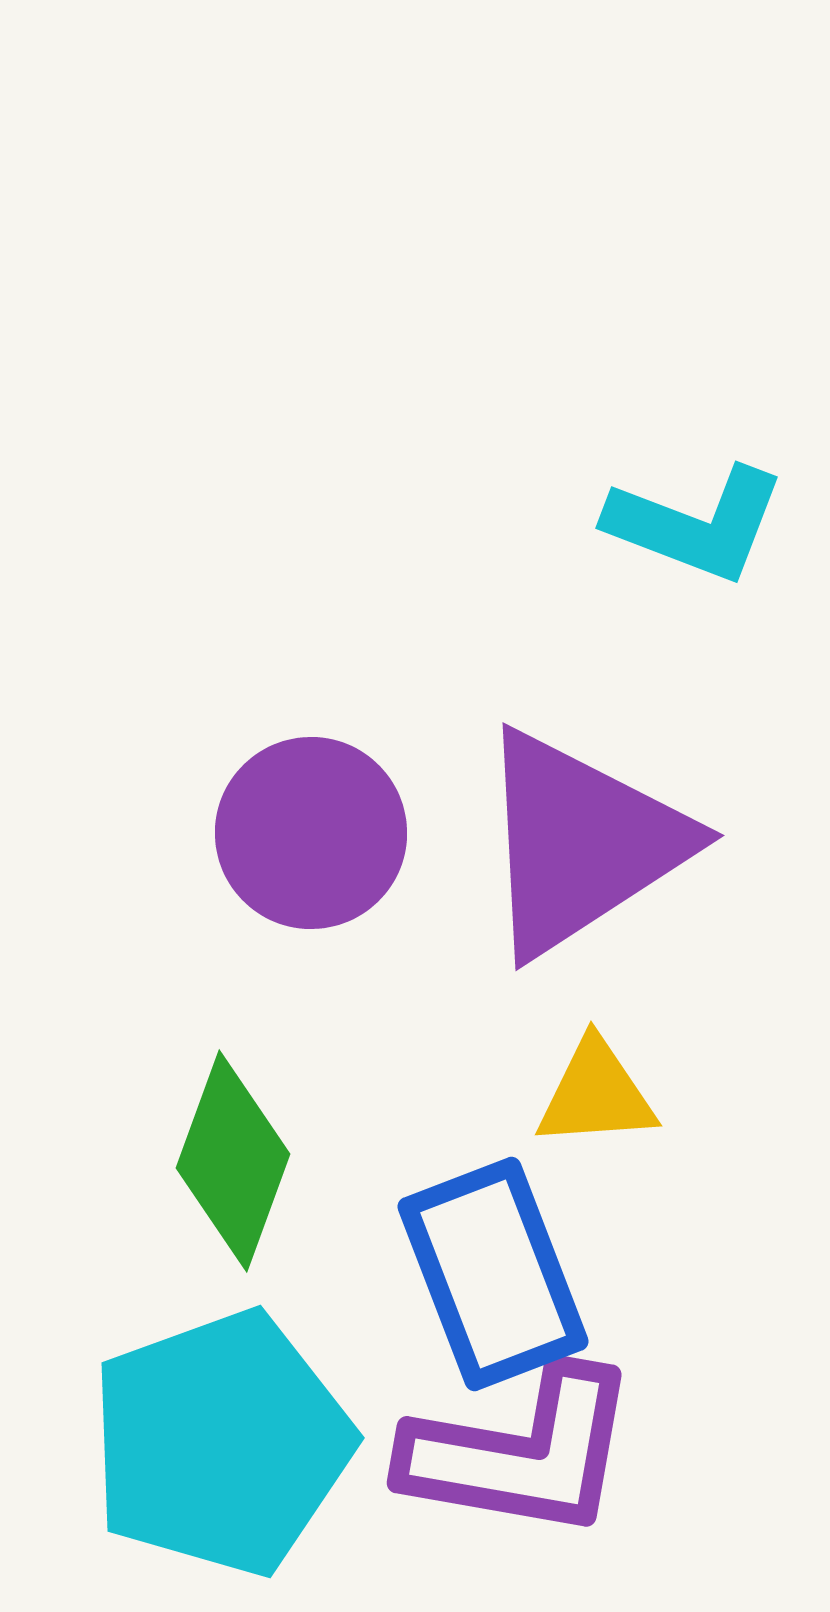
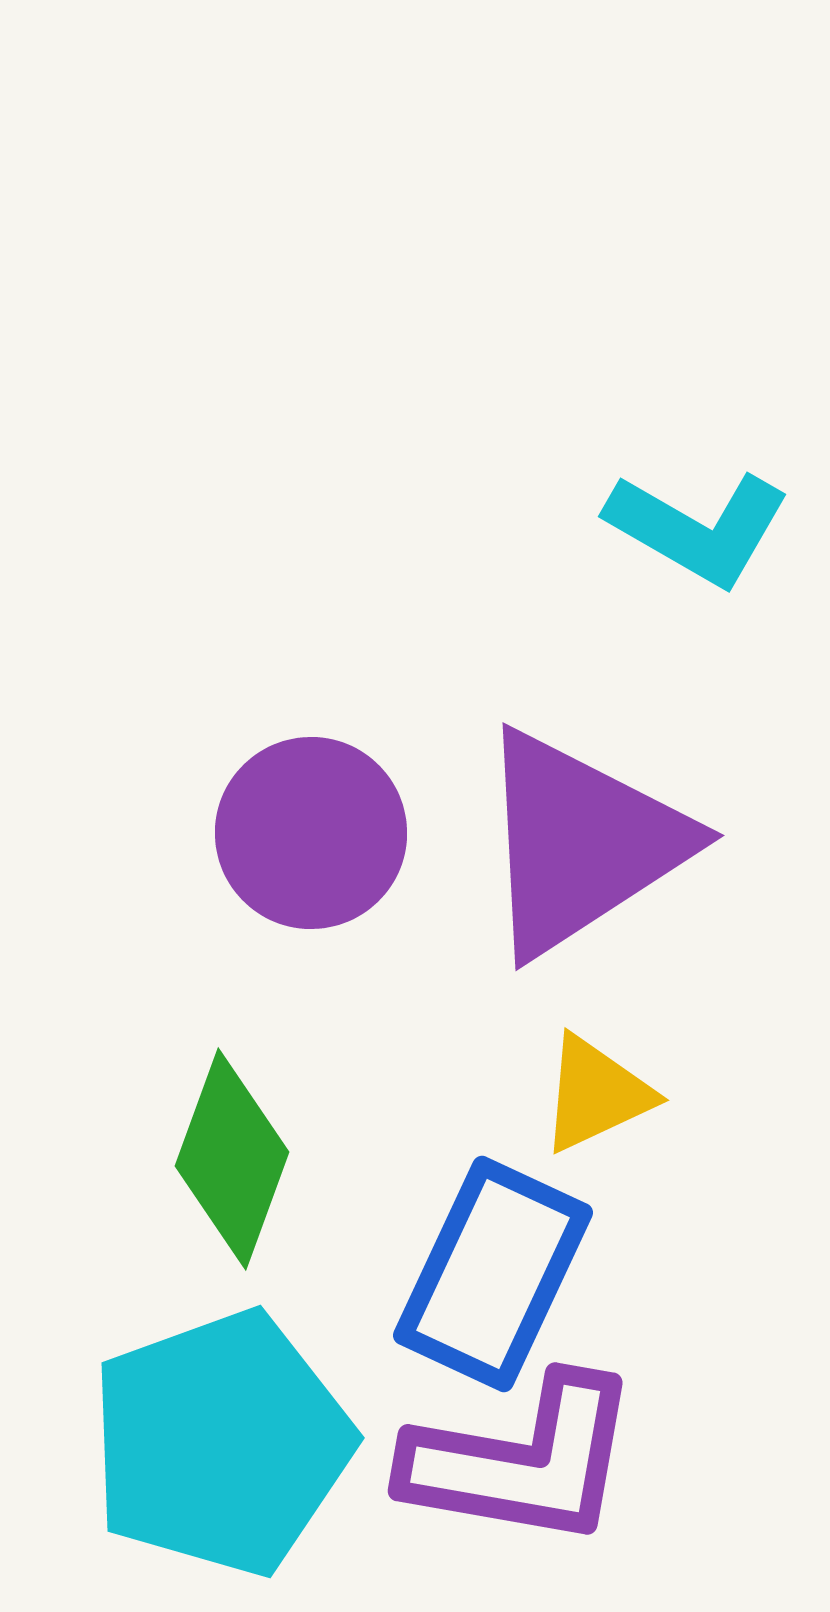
cyan L-shape: moved 2 px right, 4 px down; rotated 9 degrees clockwise
yellow triangle: rotated 21 degrees counterclockwise
green diamond: moved 1 px left, 2 px up
blue rectangle: rotated 46 degrees clockwise
purple L-shape: moved 1 px right, 8 px down
